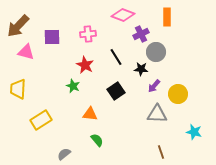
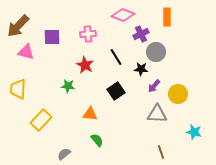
green star: moved 5 px left; rotated 16 degrees counterclockwise
yellow rectangle: rotated 15 degrees counterclockwise
